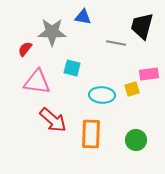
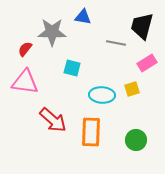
pink rectangle: moved 2 px left, 11 px up; rotated 24 degrees counterclockwise
pink triangle: moved 12 px left
orange rectangle: moved 2 px up
